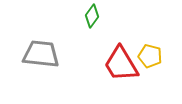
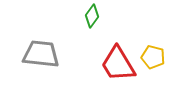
yellow pentagon: moved 3 px right, 1 px down
red trapezoid: moved 3 px left
